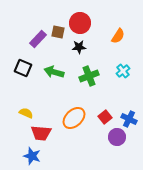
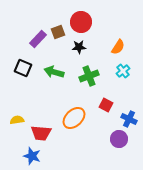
red circle: moved 1 px right, 1 px up
brown square: rotated 32 degrees counterclockwise
orange semicircle: moved 11 px down
yellow semicircle: moved 9 px left, 7 px down; rotated 32 degrees counterclockwise
red square: moved 1 px right, 12 px up; rotated 24 degrees counterclockwise
purple circle: moved 2 px right, 2 px down
